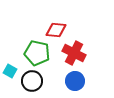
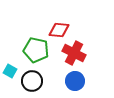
red diamond: moved 3 px right
green pentagon: moved 1 px left, 3 px up
